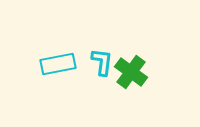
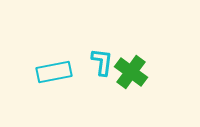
cyan rectangle: moved 4 px left, 8 px down
